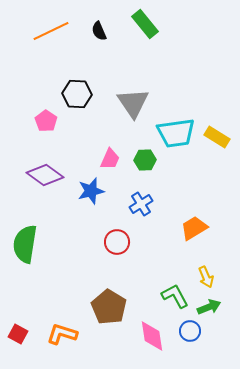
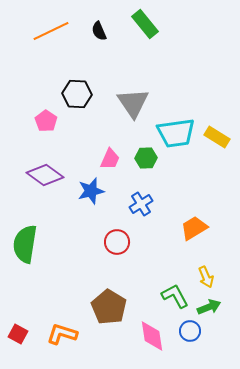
green hexagon: moved 1 px right, 2 px up
